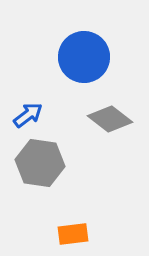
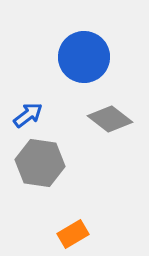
orange rectangle: rotated 24 degrees counterclockwise
